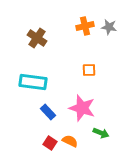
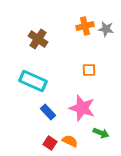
gray star: moved 3 px left, 2 px down
brown cross: moved 1 px right, 1 px down
cyan rectangle: moved 1 px up; rotated 16 degrees clockwise
